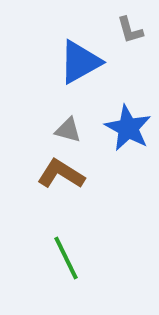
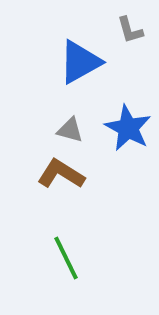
gray triangle: moved 2 px right
